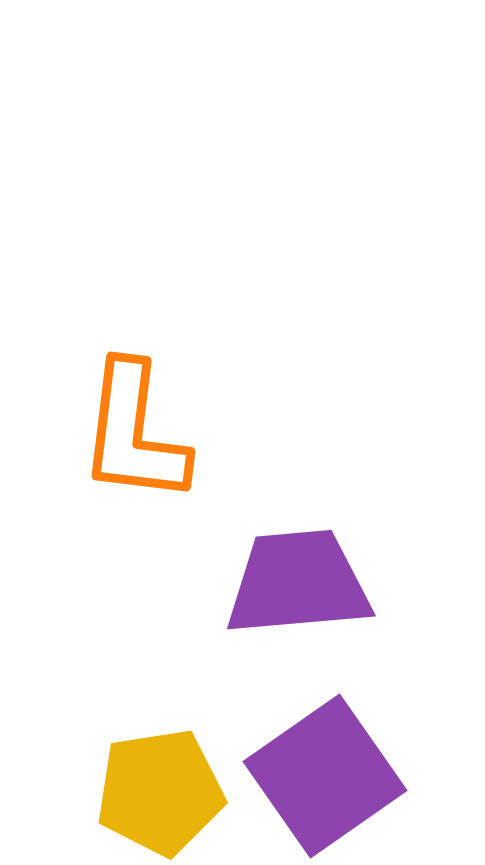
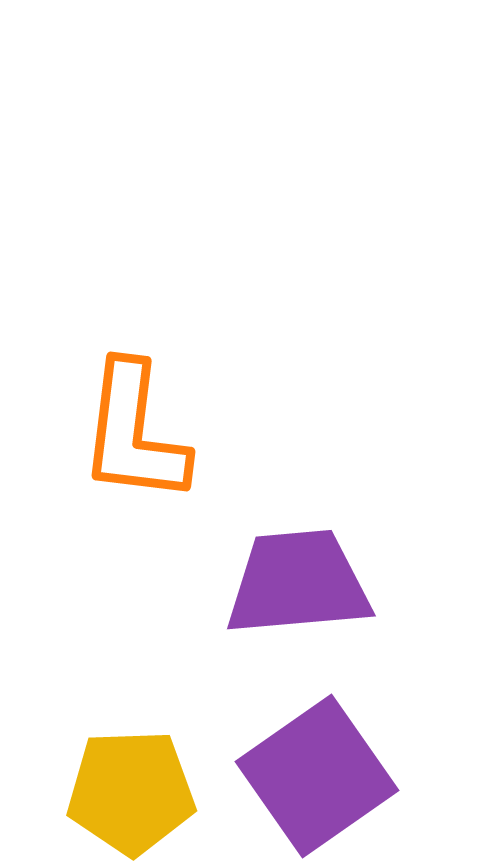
purple square: moved 8 px left
yellow pentagon: moved 29 px left; rotated 7 degrees clockwise
